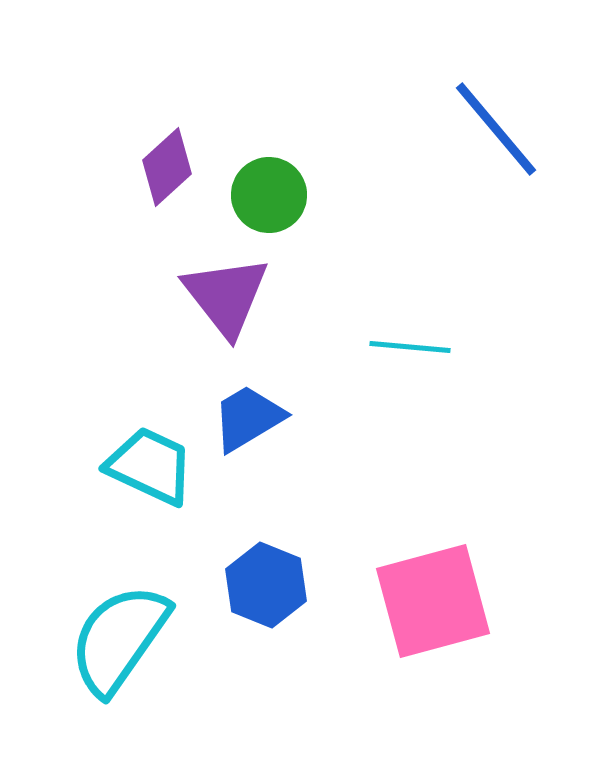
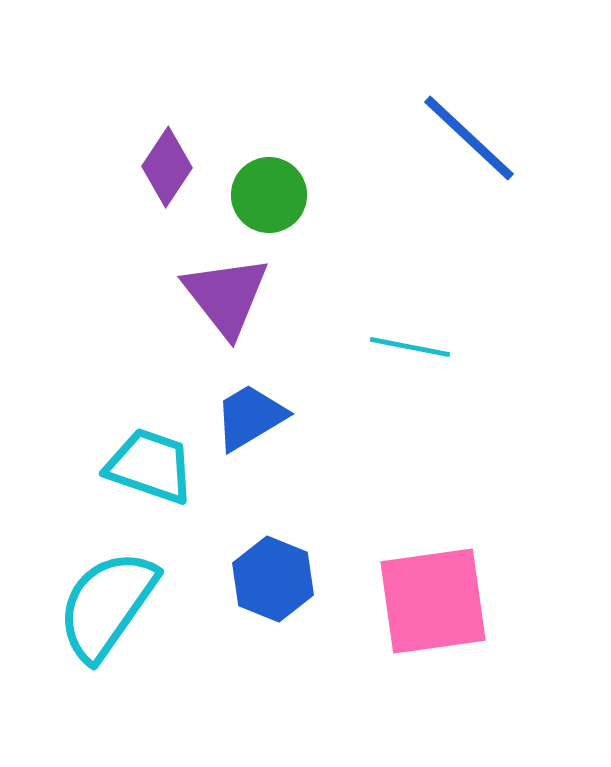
blue line: moved 27 px left, 9 px down; rotated 7 degrees counterclockwise
purple diamond: rotated 14 degrees counterclockwise
cyan line: rotated 6 degrees clockwise
blue trapezoid: moved 2 px right, 1 px up
cyan trapezoid: rotated 6 degrees counterclockwise
blue hexagon: moved 7 px right, 6 px up
pink square: rotated 7 degrees clockwise
cyan semicircle: moved 12 px left, 34 px up
